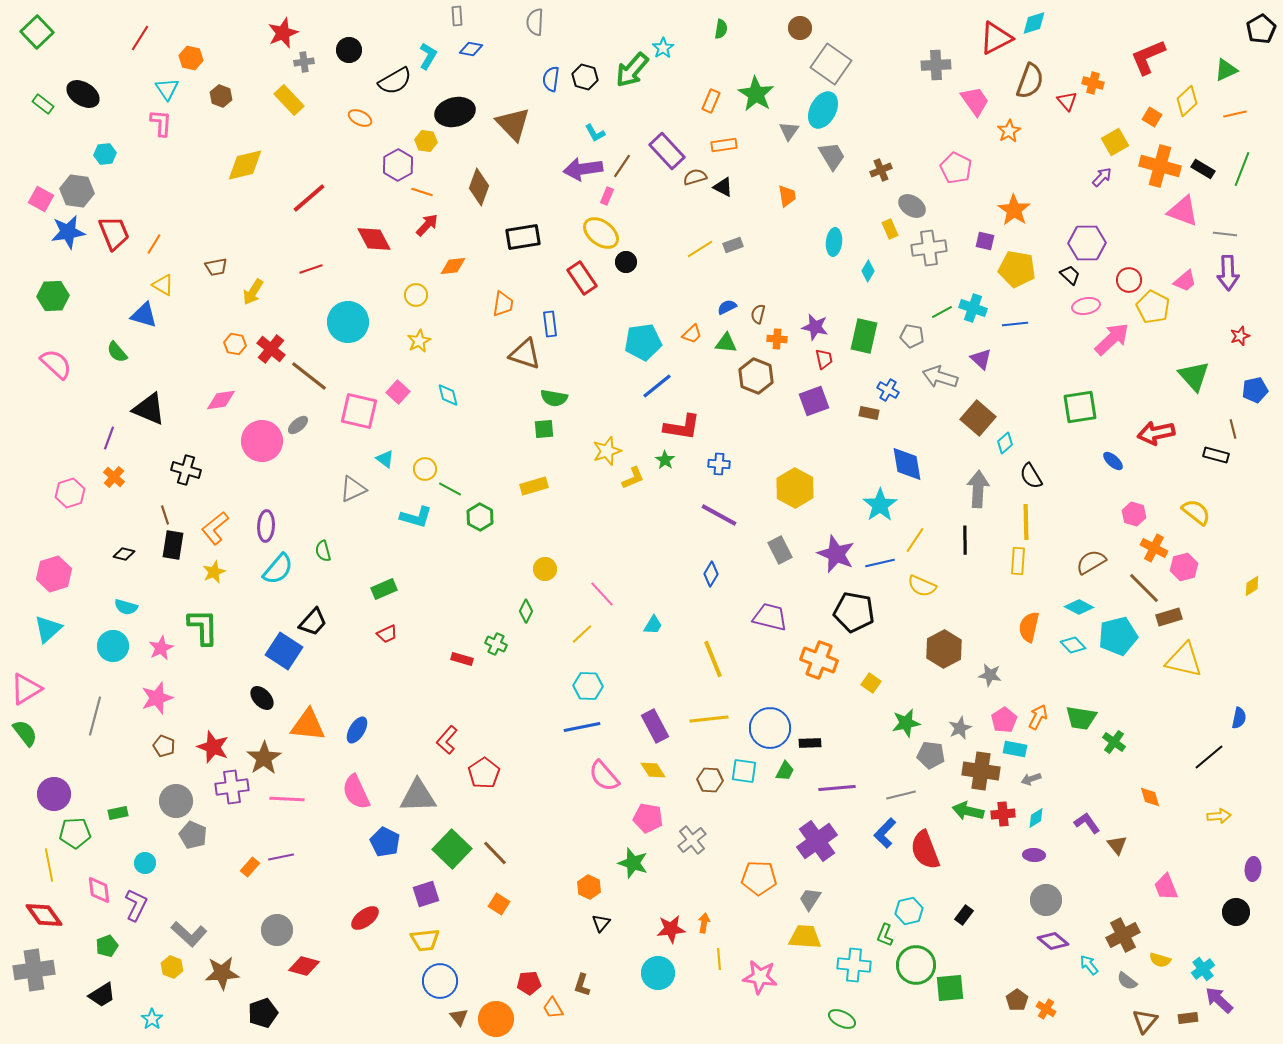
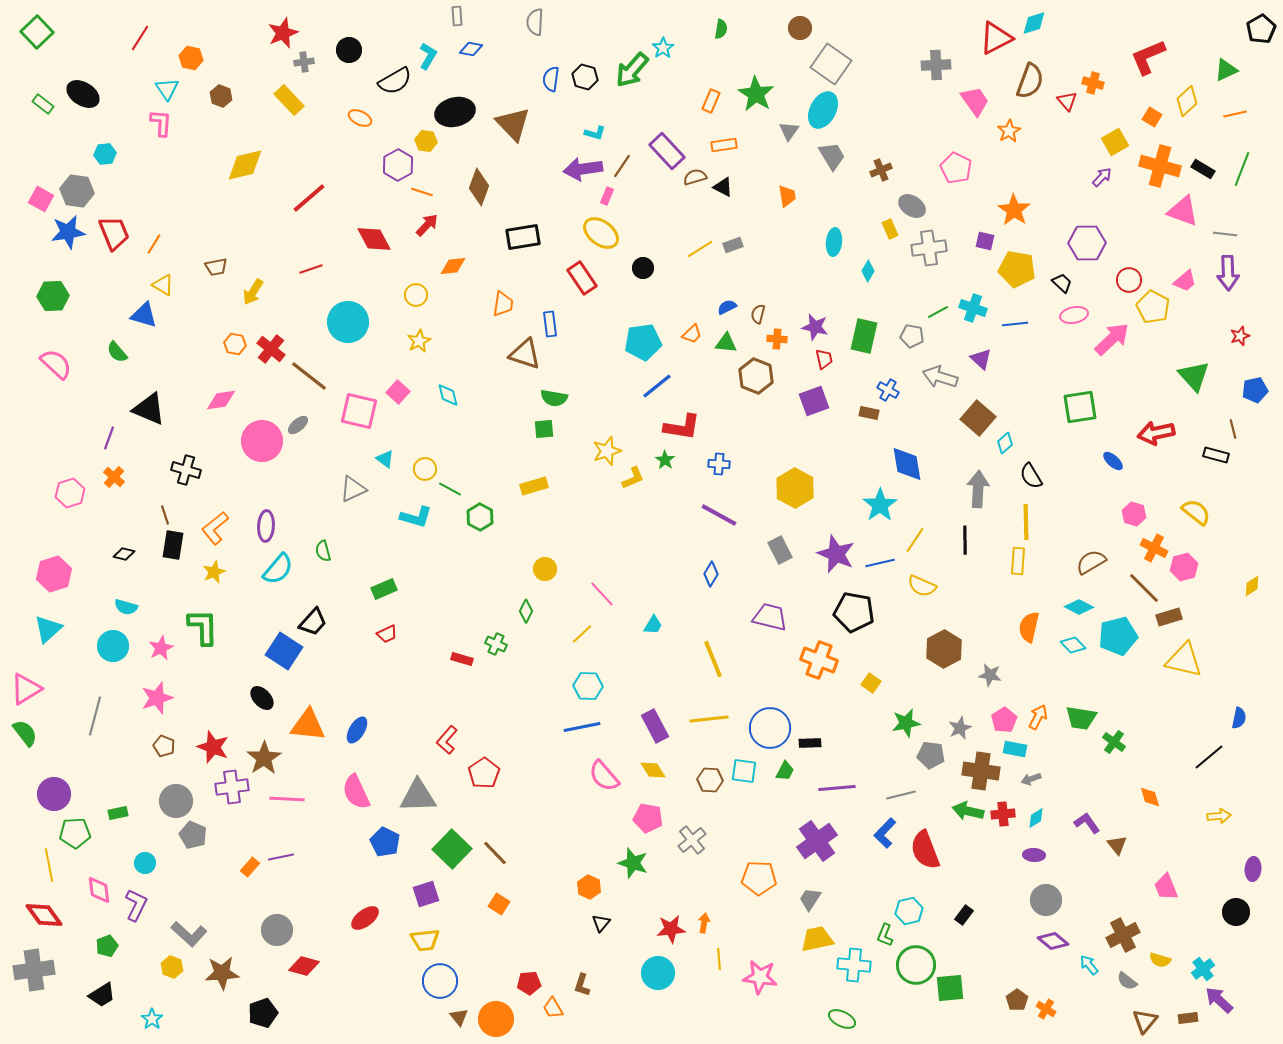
cyan L-shape at (595, 133): rotated 45 degrees counterclockwise
black circle at (626, 262): moved 17 px right, 6 px down
black trapezoid at (1070, 275): moved 8 px left, 8 px down
pink ellipse at (1086, 306): moved 12 px left, 9 px down
green line at (942, 312): moved 4 px left
yellow trapezoid at (805, 937): moved 12 px right, 2 px down; rotated 16 degrees counterclockwise
